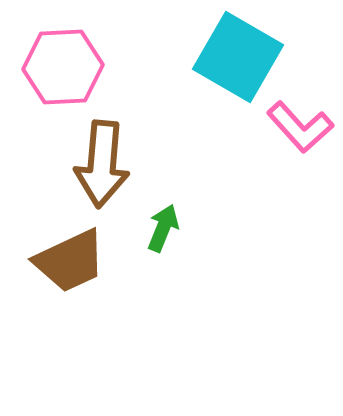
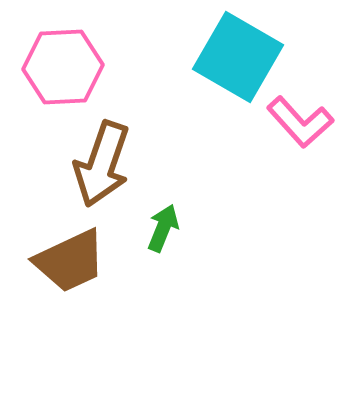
pink L-shape: moved 5 px up
brown arrow: rotated 14 degrees clockwise
